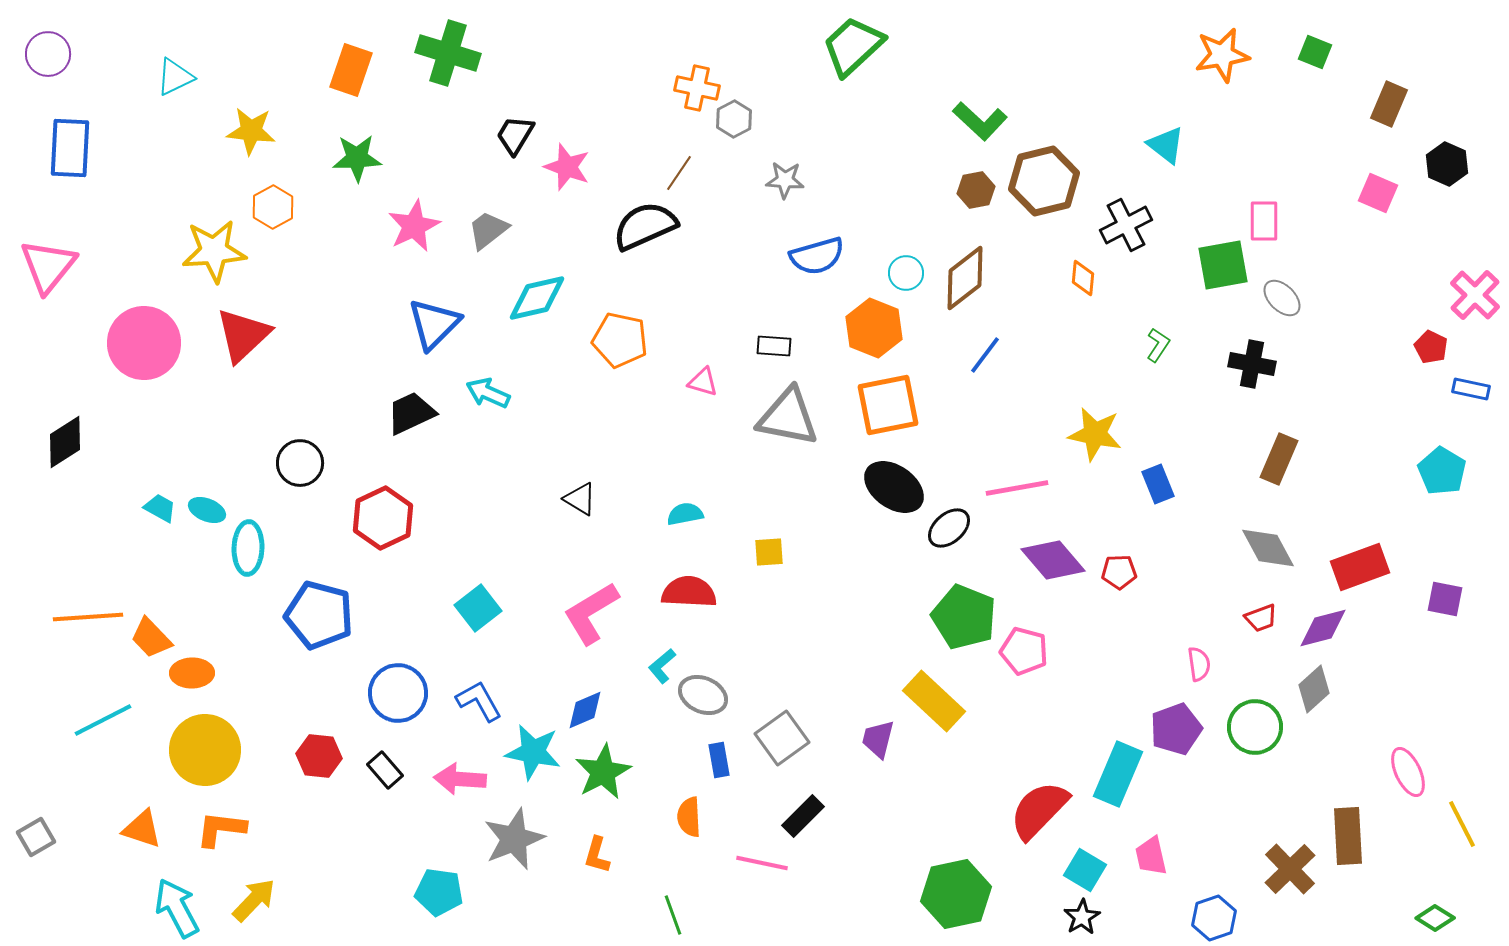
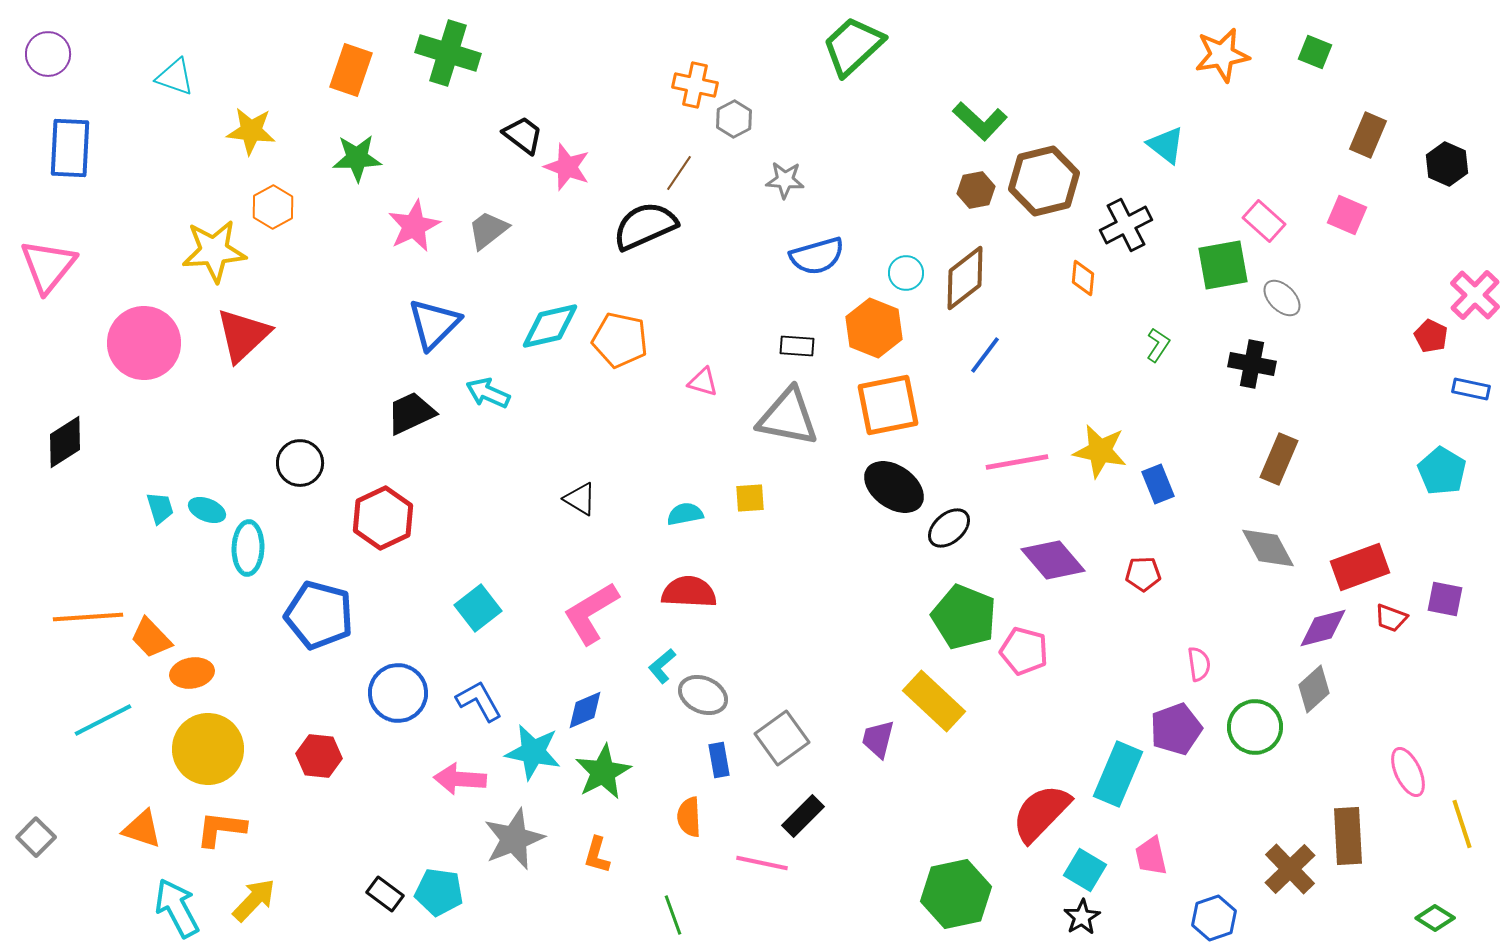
cyan triangle at (175, 77): rotated 45 degrees clockwise
orange cross at (697, 88): moved 2 px left, 3 px up
brown rectangle at (1389, 104): moved 21 px left, 31 px down
black trapezoid at (515, 135): moved 8 px right; rotated 96 degrees clockwise
pink square at (1378, 193): moved 31 px left, 22 px down
pink rectangle at (1264, 221): rotated 48 degrees counterclockwise
cyan diamond at (537, 298): moved 13 px right, 28 px down
black rectangle at (774, 346): moved 23 px right
red pentagon at (1431, 347): moved 11 px up
yellow star at (1095, 434): moved 5 px right, 17 px down
pink line at (1017, 488): moved 26 px up
cyan trapezoid at (160, 508): rotated 44 degrees clockwise
yellow square at (769, 552): moved 19 px left, 54 px up
red pentagon at (1119, 572): moved 24 px right, 2 px down
red trapezoid at (1261, 618): moved 130 px right; rotated 40 degrees clockwise
orange ellipse at (192, 673): rotated 9 degrees counterclockwise
yellow circle at (205, 750): moved 3 px right, 1 px up
black rectangle at (385, 770): moved 124 px down; rotated 12 degrees counterclockwise
red semicircle at (1039, 810): moved 2 px right, 3 px down
yellow line at (1462, 824): rotated 9 degrees clockwise
gray square at (36, 837): rotated 15 degrees counterclockwise
